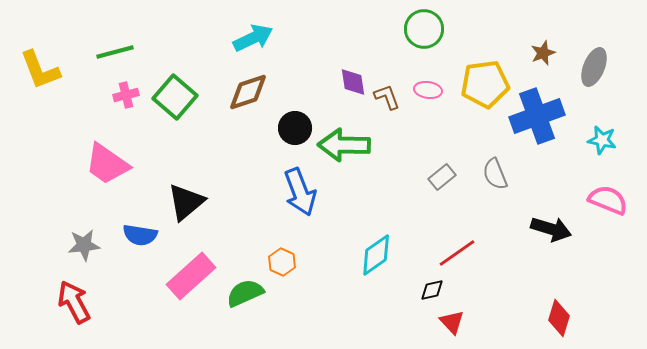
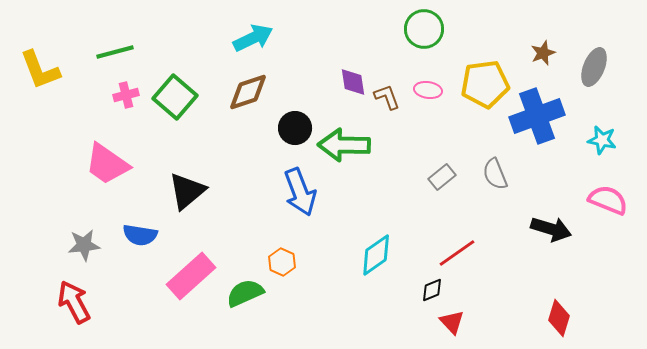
black triangle: moved 1 px right, 11 px up
black diamond: rotated 10 degrees counterclockwise
